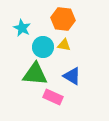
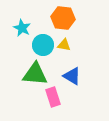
orange hexagon: moved 1 px up
cyan circle: moved 2 px up
pink rectangle: rotated 48 degrees clockwise
